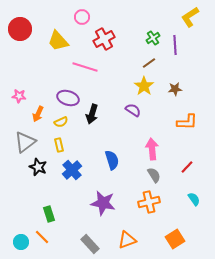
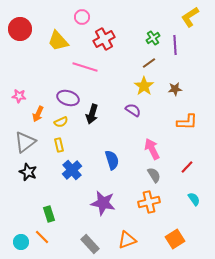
pink arrow: rotated 20 degrees counterclockwise
black star: moved 10 px left, 5 px down
